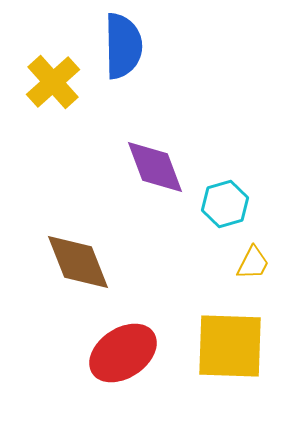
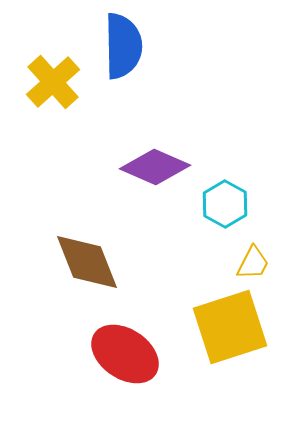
purple diamond: rotated 46 degrees counterclockwise
cyan hexagon: rotated 15 degrees counterclockwise
brown diamond: moved 9 px right
yellow square: moved 19 px up; rotated 20 degrees counterclockwise
red ellipse: moved 2 px right, 1 px down; rotated 68 degrees clockwise
